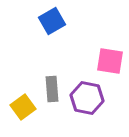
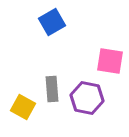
blue square: moved 1 px down
yellow square: rotated 25 degrees counterclockwise
